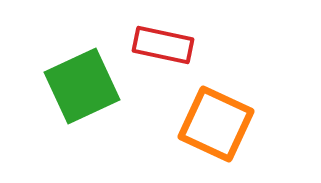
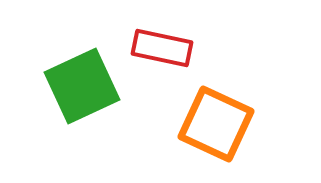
red rectangle: moved 1 px left, 3 px down
